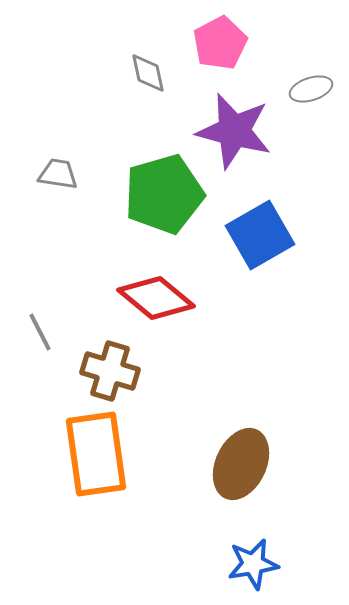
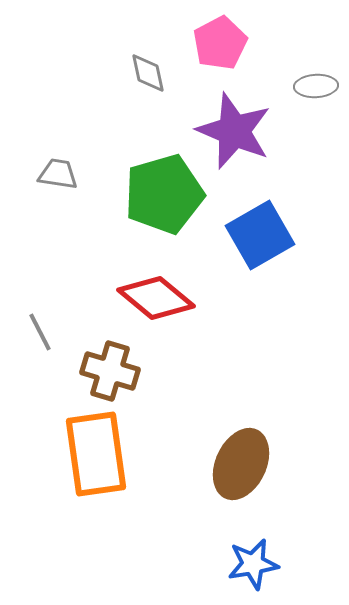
gray ellipse: moved 5 px right, 3 px up; rotated 15 degrees clockwise
purple star: rotated 8 degrees clockwise
